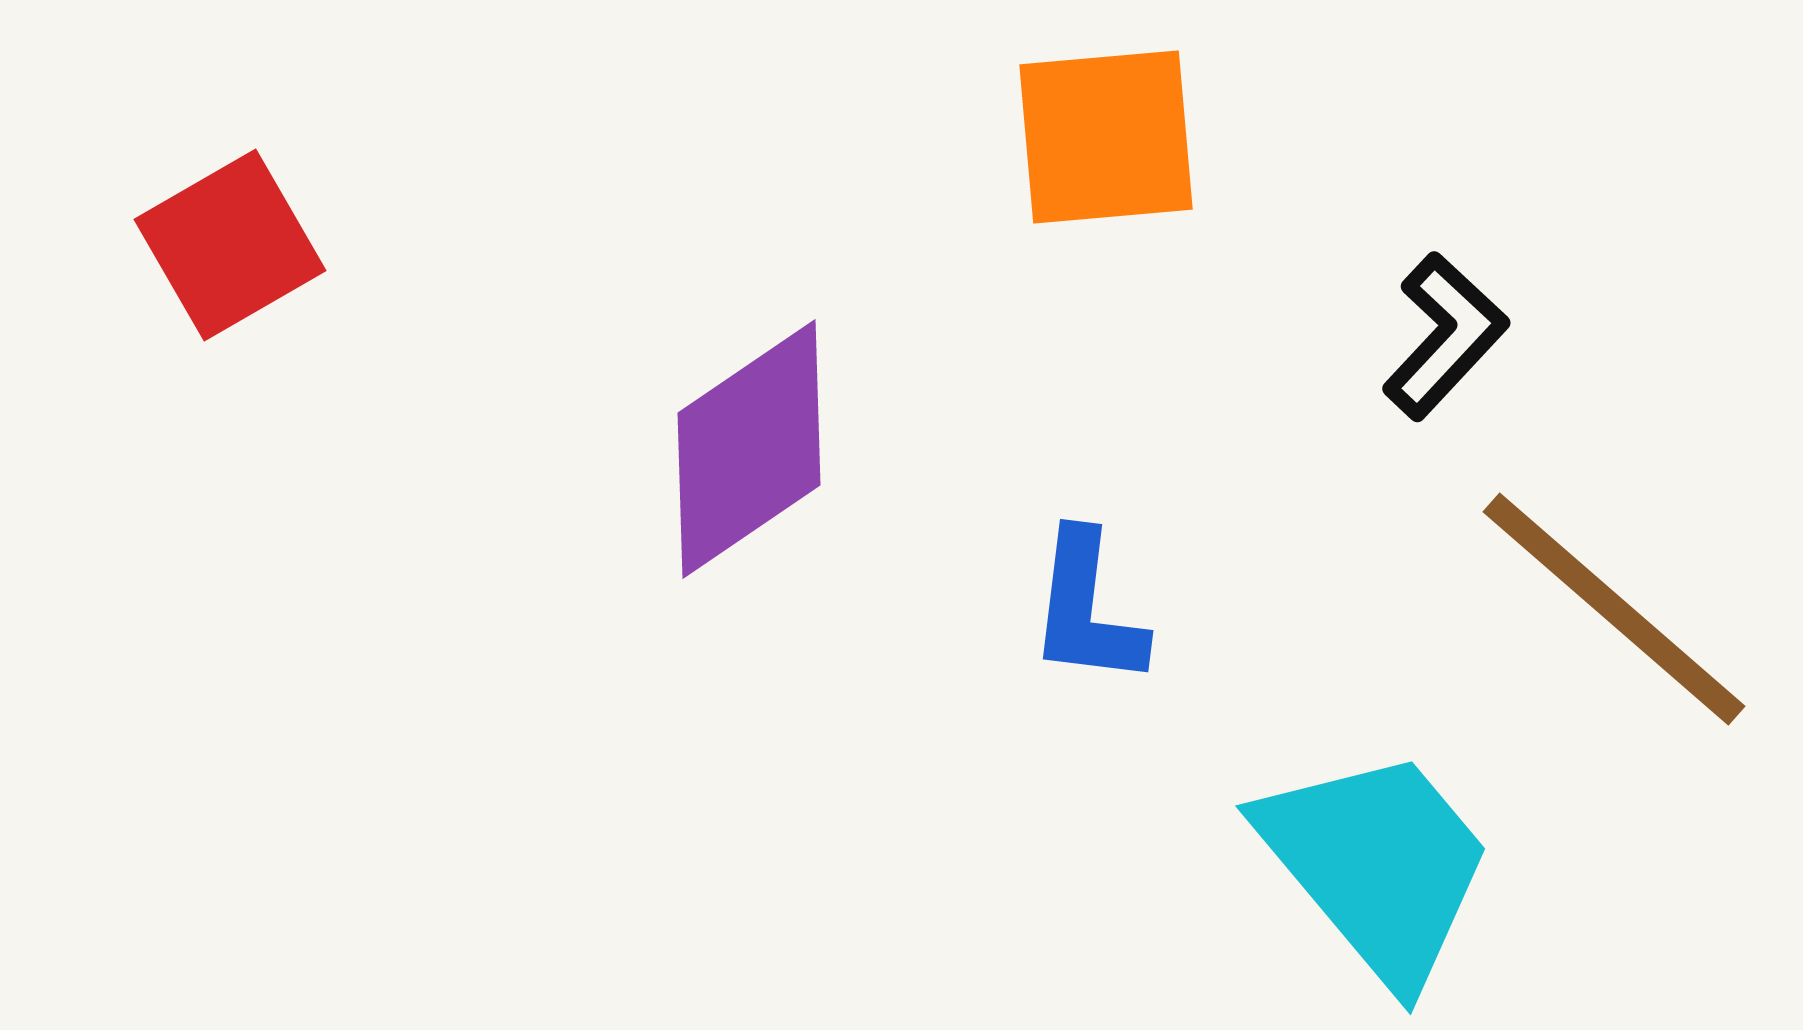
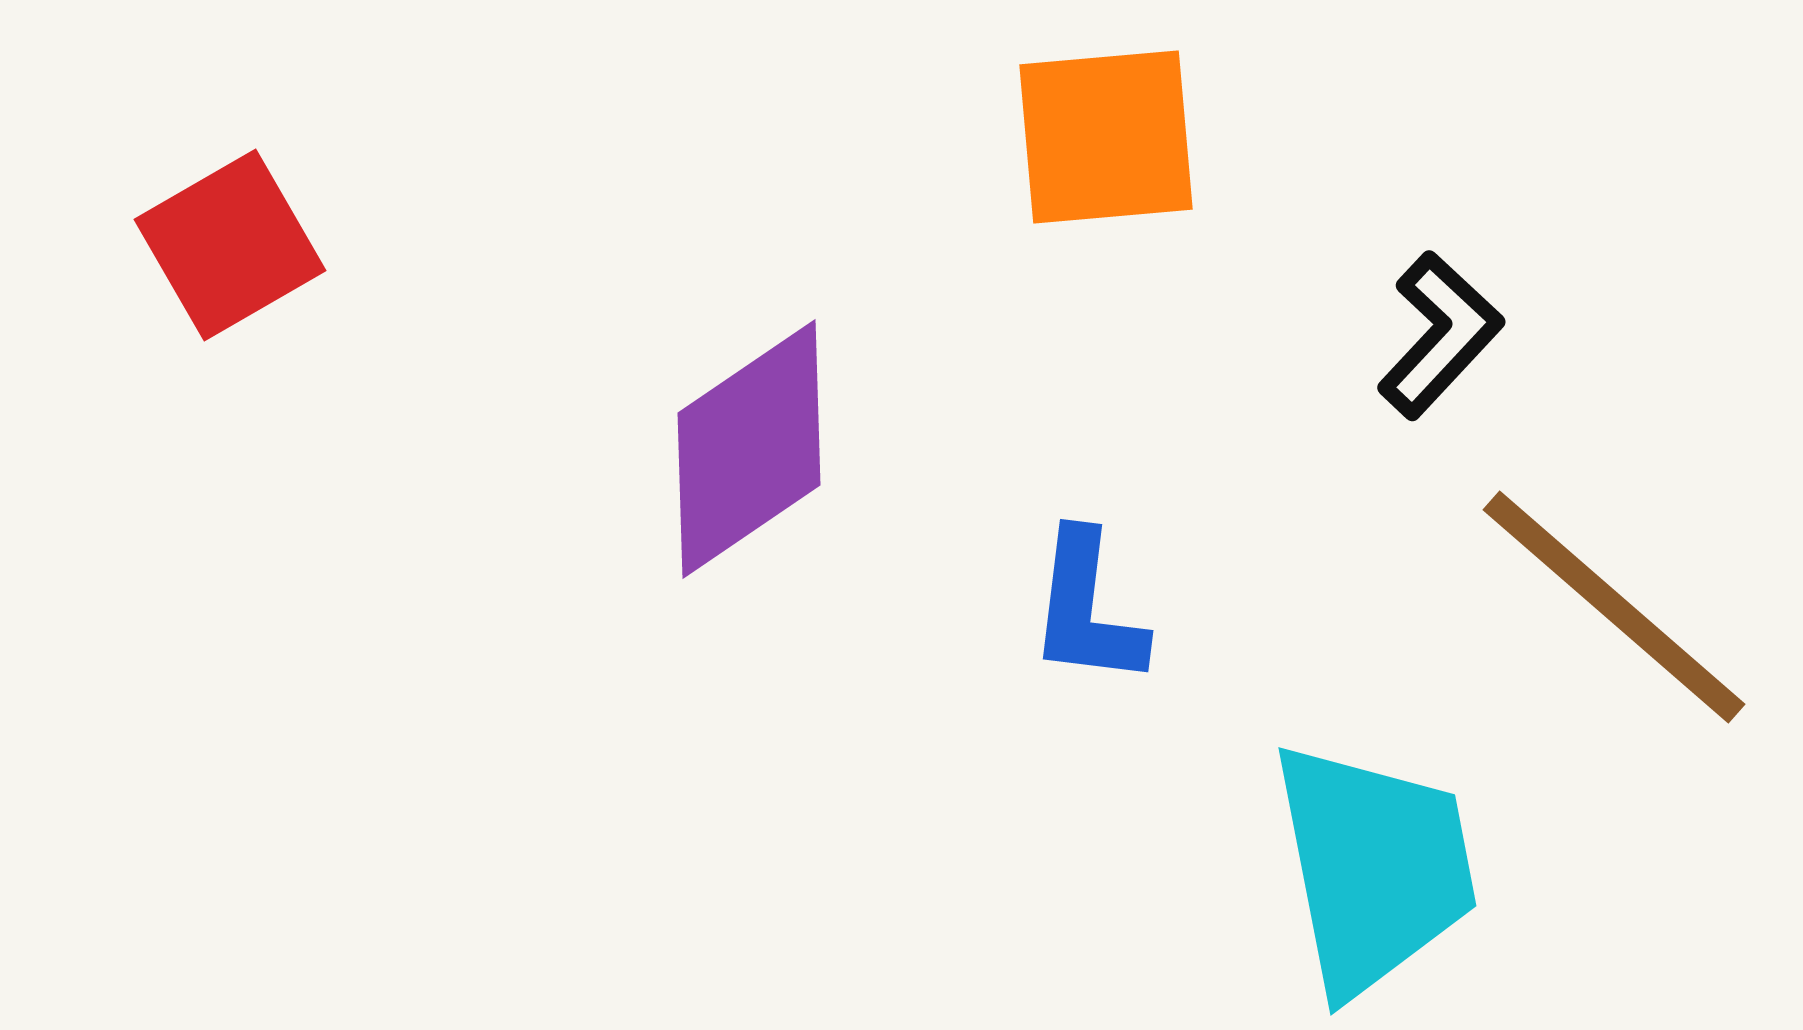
black L-shape: moved 5 px left, 1 px up
brown line: moved 2 px up
cyan trapezoid: moved 3 px left, 3 px down; rotated 29 degrees clockwise
